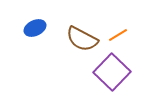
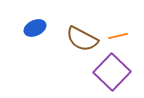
orange line: moved 1 px down; rotated 18 degrees clockwise
